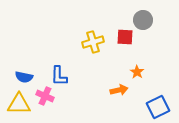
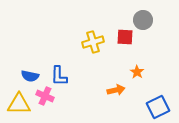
blue semicircle: moved 6 px right, 1 px up
orange arrow: moved 3 px left
